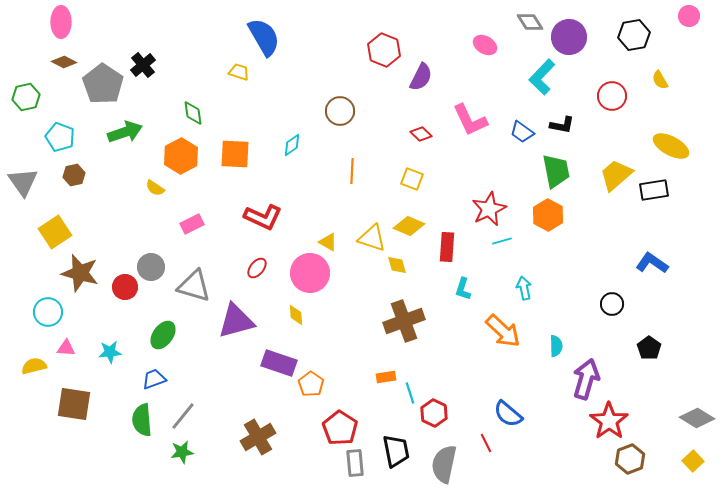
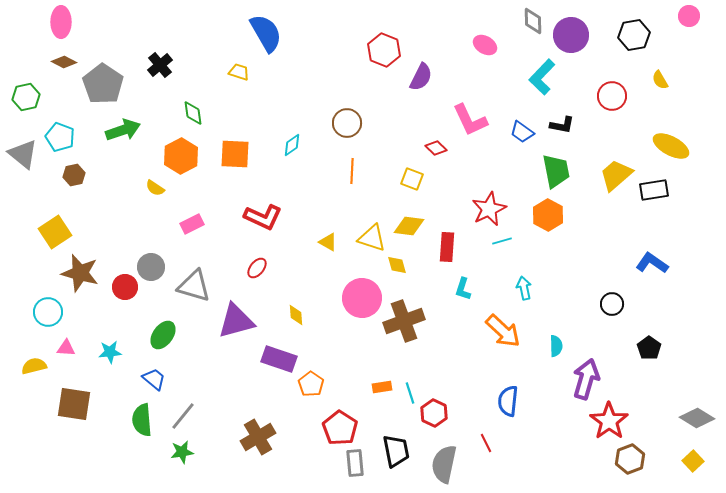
gray diamond at (530, 22): moved 3 px right, 1 px up; rotated 32 degrees clockwise
blue semicircle at (264, 37): moved 2 px right, 4 px up
purple circle at (569, 37): moved 2 px right, 2 px up
black cross at (143, 65): moved 17 px right
brown circle at (340, 111): moved 7 px right, 12 px down
green arrow at (125, 132): moved 2 px left, 2 px up
red diamond at (421, 134): moved 15 px right, 14 px down
gray triangle at (23, 182): moved 28 px up; rotated 16 degrees counterclockwise
yellow diamond at (409, 226): rotated 16 degrees counterclockwise
pink circle at (310, 273): moved 52 px right, 25 px down
purple rectangle at (279, 363): moved 4 px up
orange rectangle at (386, 377): moved 4 px left, 10 px down
blue trapezoid at (154, 379): rotated 60 degrees clockwise
blue semicircle at (508, 414): moved 13 px up; rotated 56 degrees clockwise
